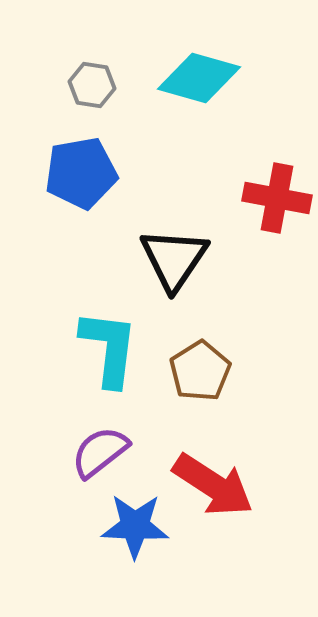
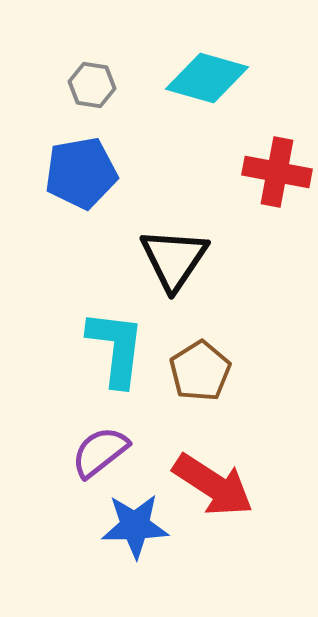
cyan diamond: moved 8 px right
red cross: moved 26 px up
cyan L-shape: moved 7 px right
blue star: rotated 4 degrees counterclockwise
